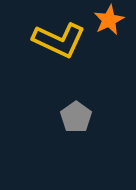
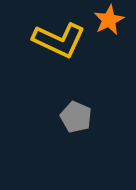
gray pentagon: rotated 12 degrees counterclockwise
